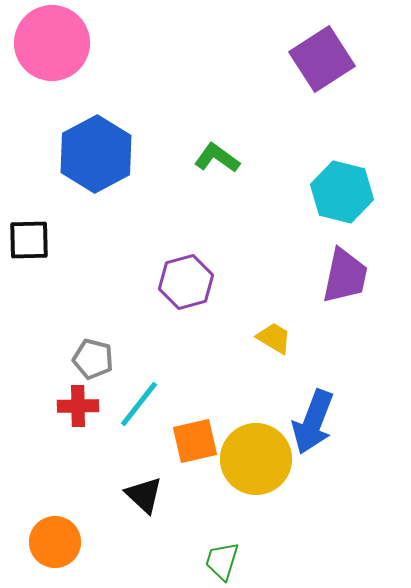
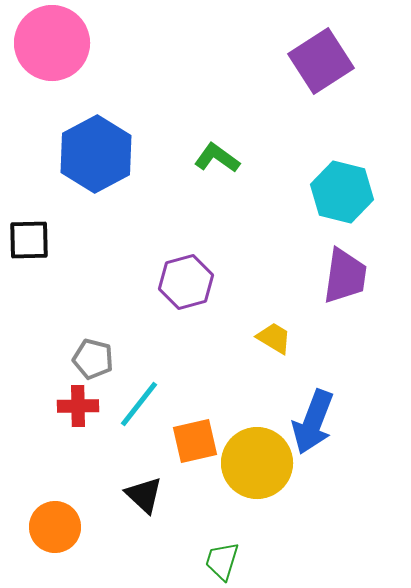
purple square: moved 1 px left, 2 px down
purple trapezoid: rotated 4 degrees counterclockwise
yellow circle: moved 1 px right, 4 px down
orange circle: moved 15 px up
